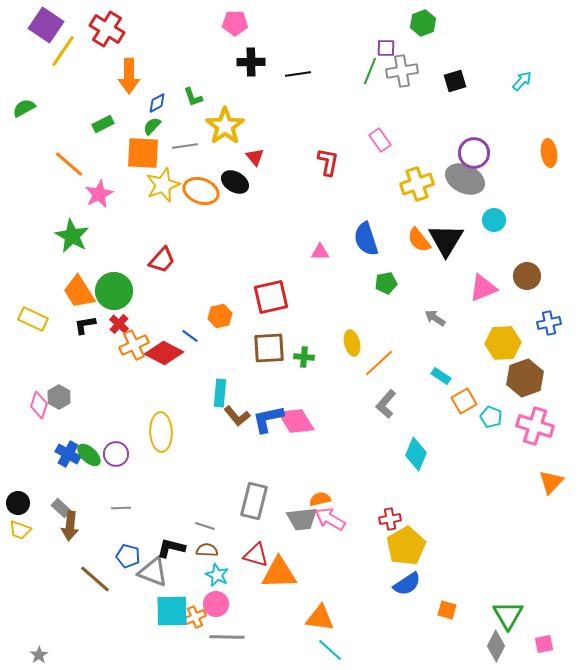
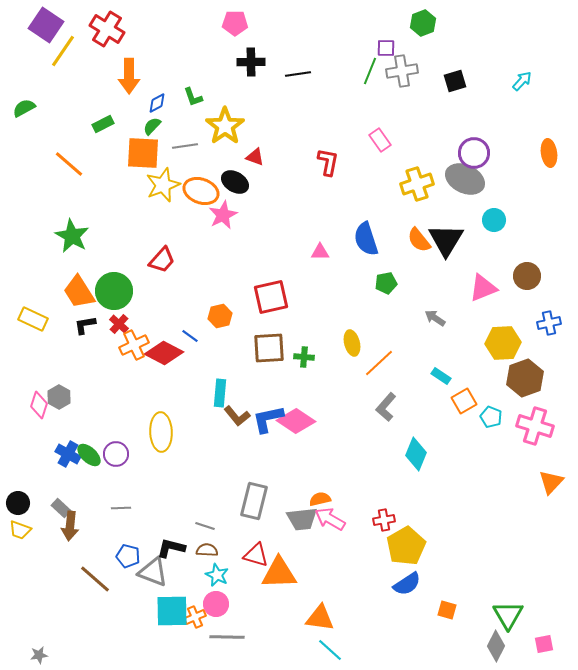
red triangle at (255, 157): rotated 30 degrees counterclockwise
pink star at (99, 194): moved 124 px right, 21 px down
gray L-shape at (386, 404): moved 3 px down
pink diamond at (296, 421): rotated 24 degrees counterclockwise
red cross at (390, 519): moved 6 px left, 1 px down
gray star at (39, 655): rotated 24 degrees clockwise
